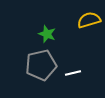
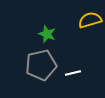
yellow semicircle: moved 1 px right
